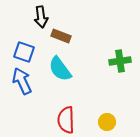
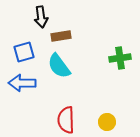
brown rectangle: rotated 30 degrees counterclockwise
blue square: rotated 35 degrees counterclockwise
green cross: moved 3 px up
cyan semicircle: moved 1 px left, 3 px up
blue arrow: moved 2 px down; rotated 64 degrees counterclockwise
